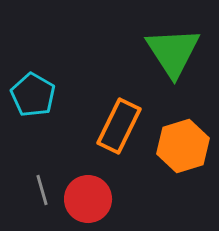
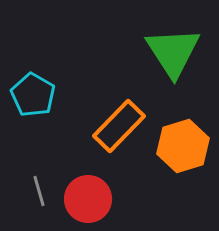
orange rectangle: rotated 18 degrees clockwise
gray line: moved 3 px left, 1 px down
